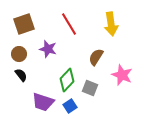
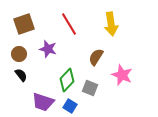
blue square: rotated 24 degrees counterclockwise
